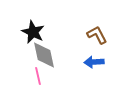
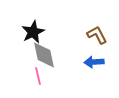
black star: rotated 20 degrees clockwise
